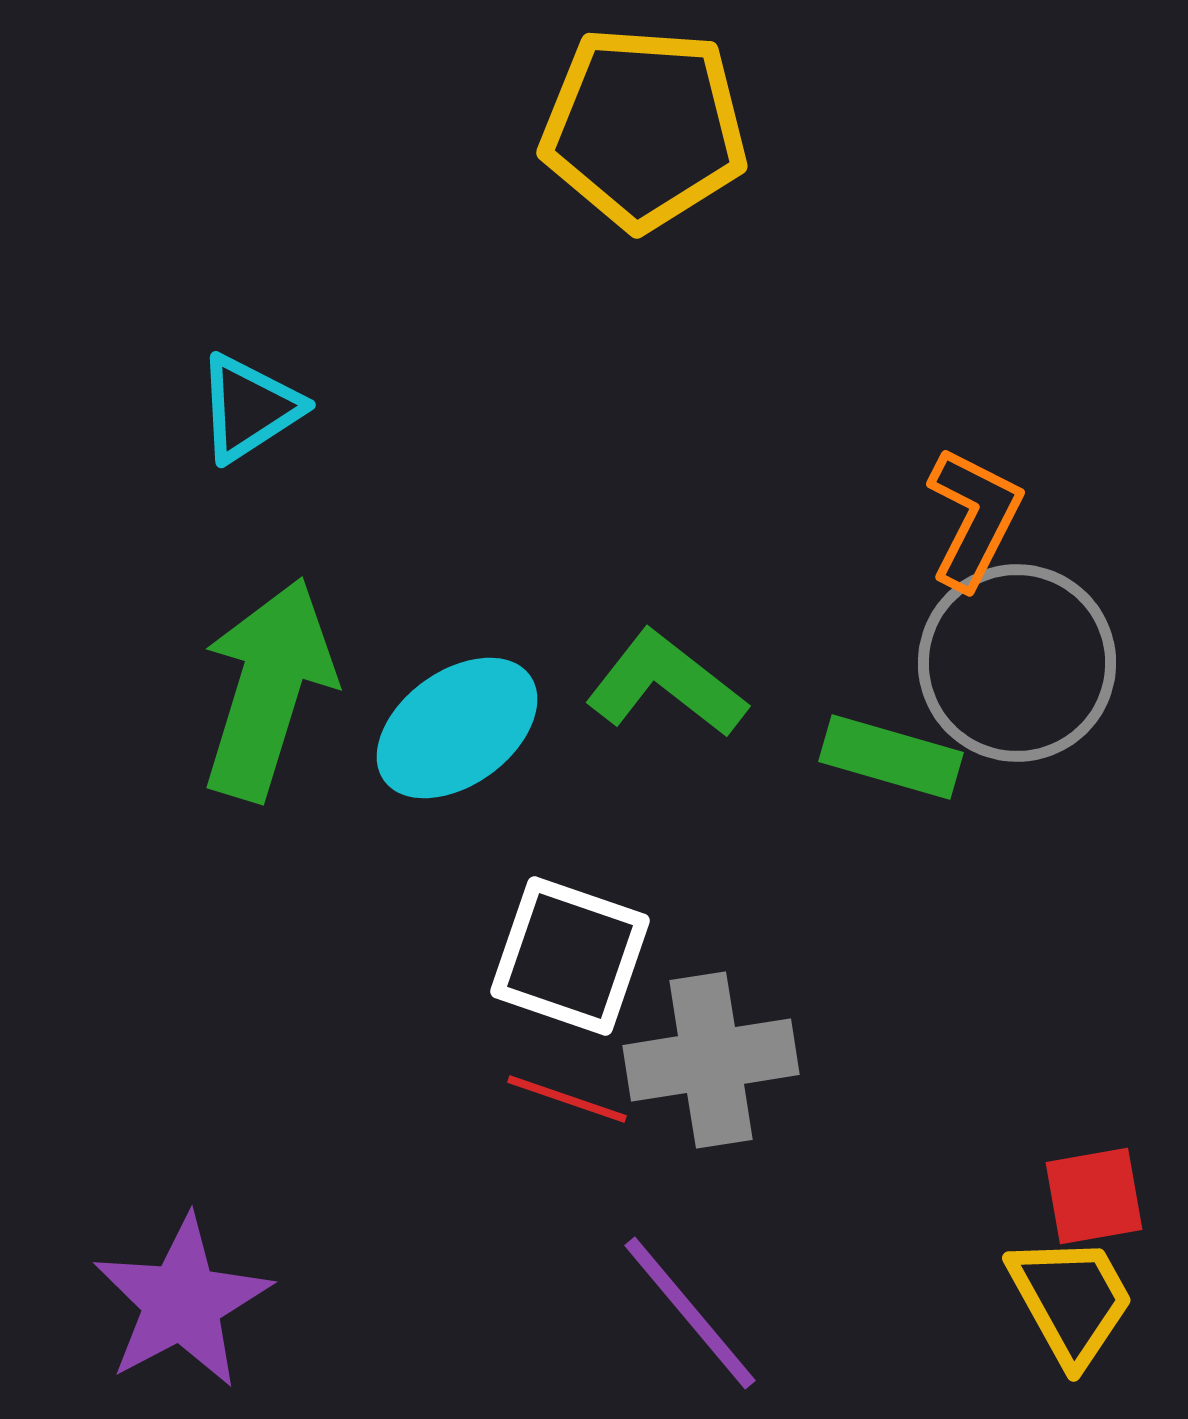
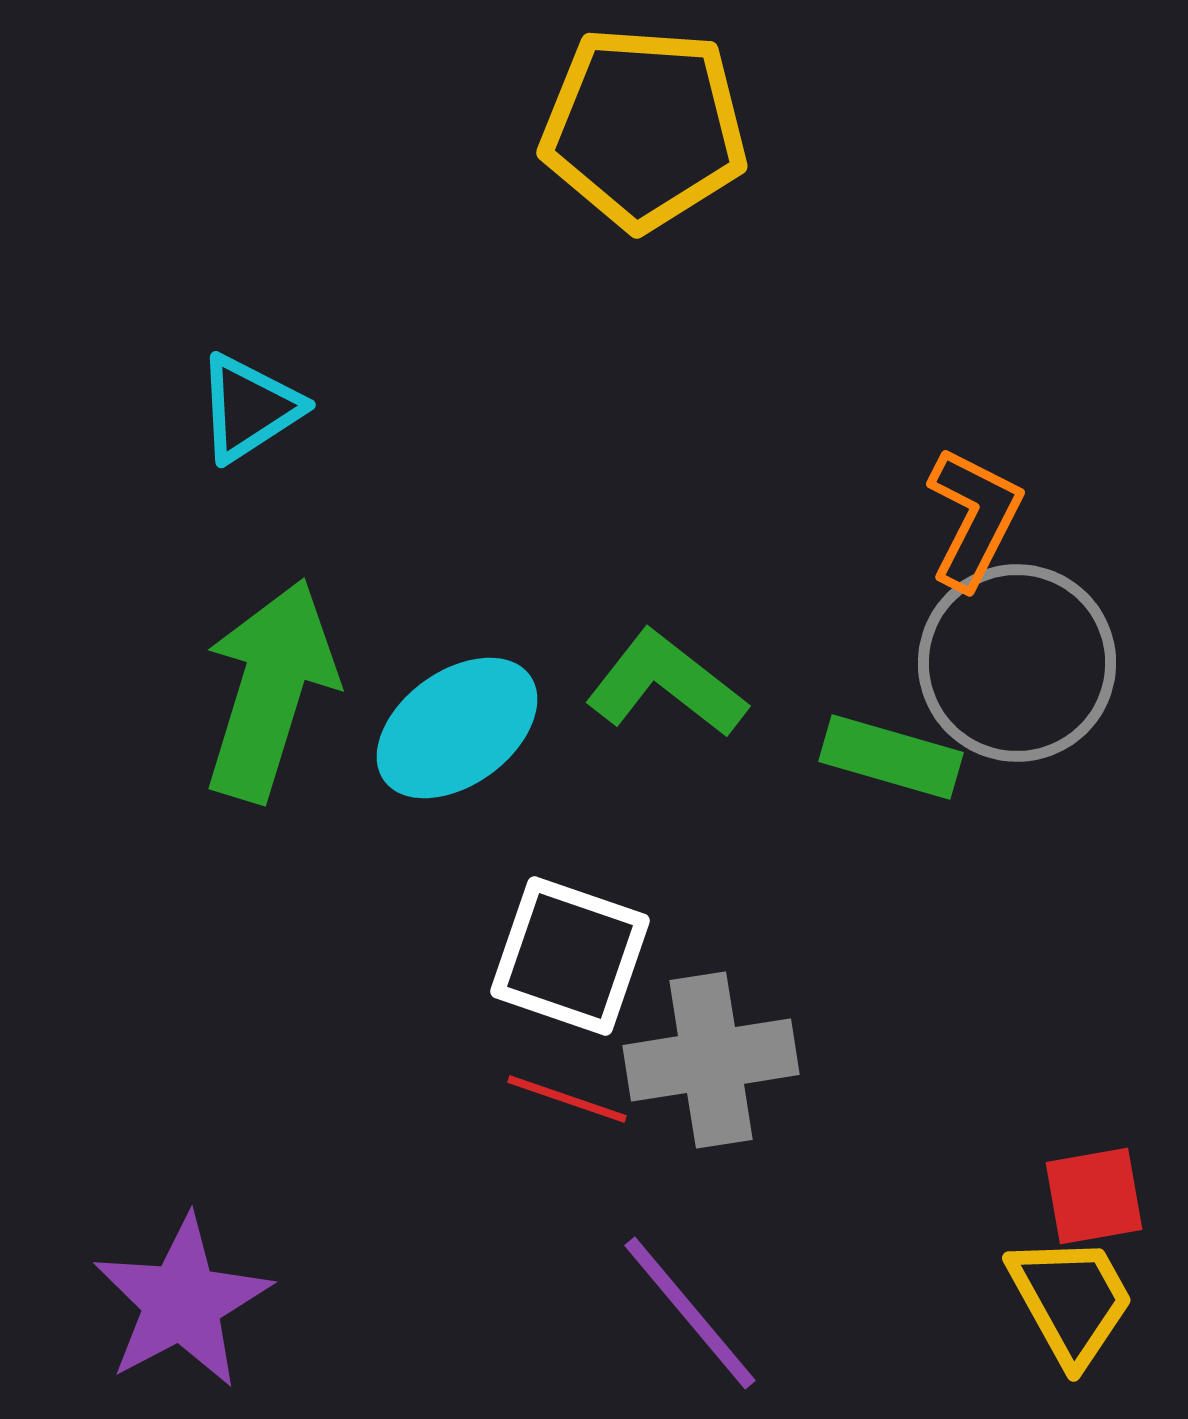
green arrow: moved 2 px right, 1 px down
